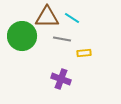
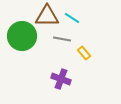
brown triangle: moved 1 px up
yellow rectangle: rotated 56 degrees clockwise
